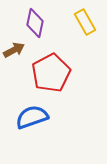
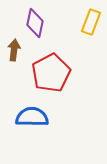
yellow rectangle: moved 6 px right; rotated 50 degrees clockwise
brown arrow: rotated 55 degrees counterclockwise
blue semicircle: rotated 20 degrees clockwise
